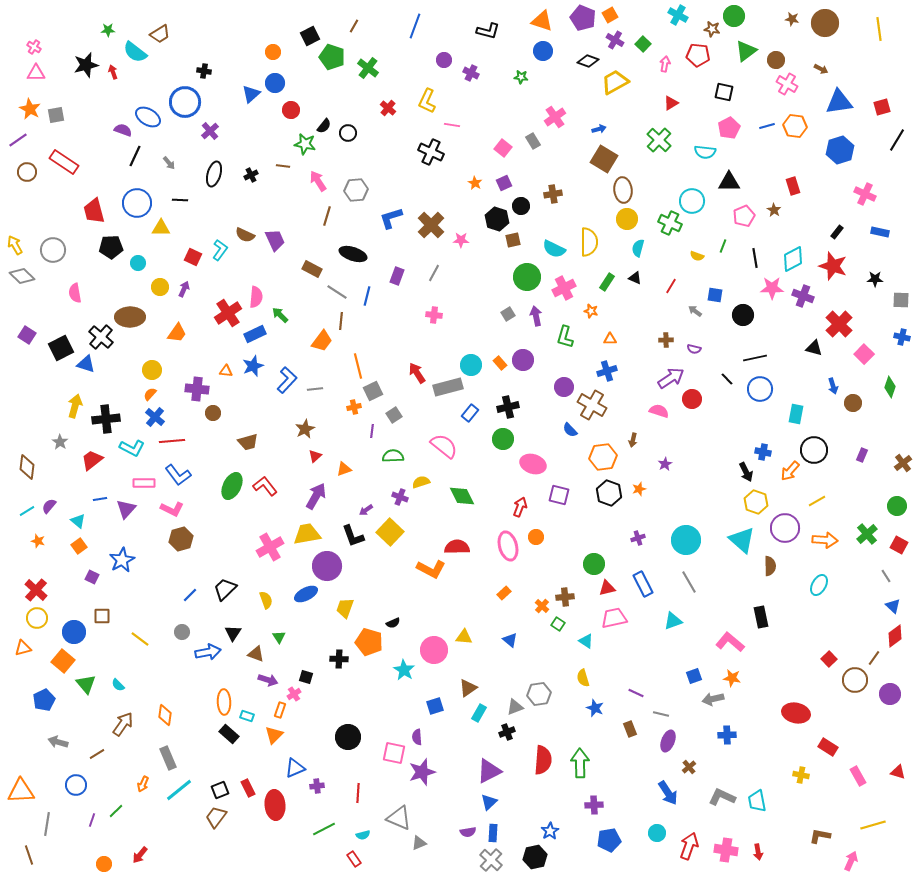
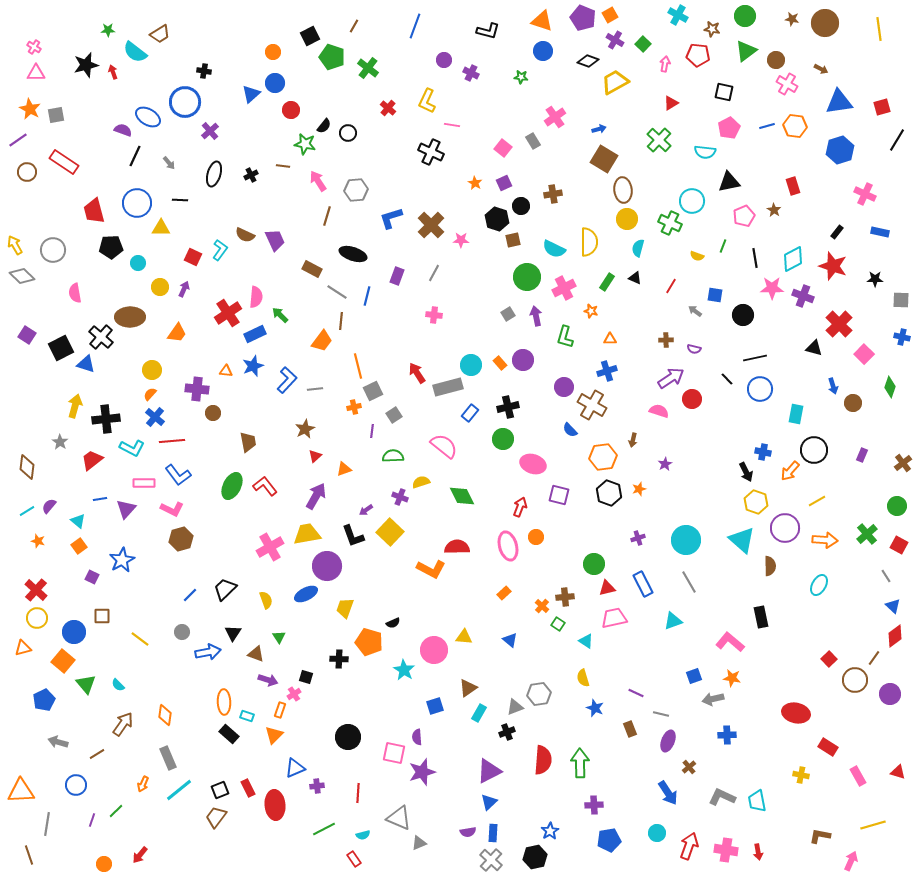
green circle at (734, 16): moved 11 px right
black triangle at (729, 182): rotated 10 degrees counterclockwise
brown trapezoid at (248, 442): rotated 85 degrees counterclockwise
